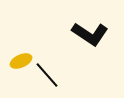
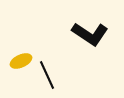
black line: rotated 16 degrees clockwise
